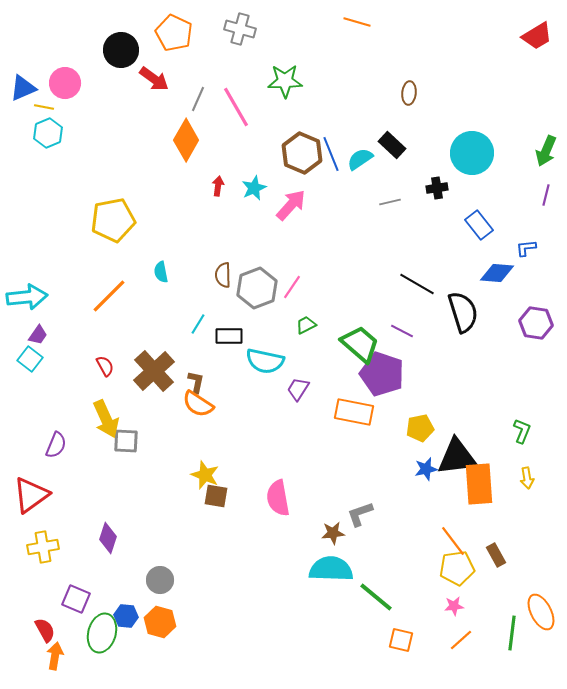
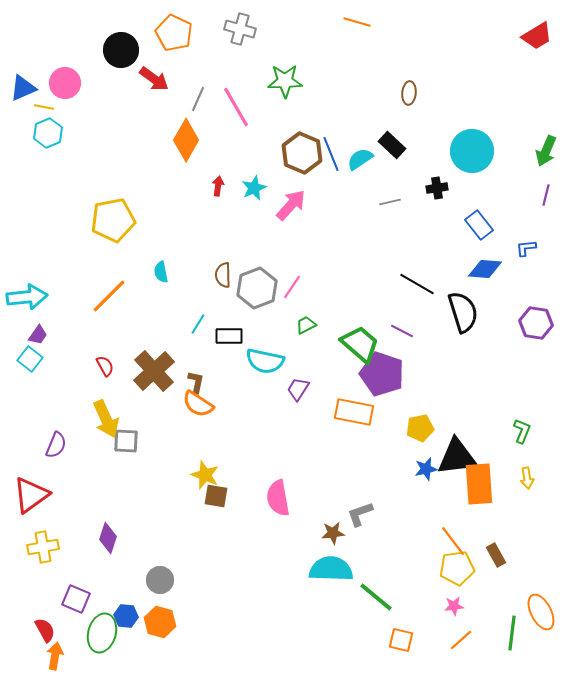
cyan circle at (472, 153): moved 2 px up
blue diamond at (497, 273): moved 12 px left, 4 px up
